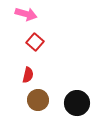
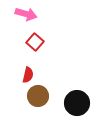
brown circle: moved 4 px up
